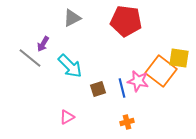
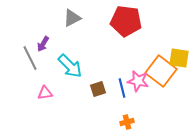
gray line: rotated 25 degrees clockwise
pink triangle: moved 22 px left, 24 px up; rotated 21 degrees clockwise
